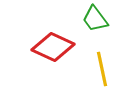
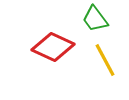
yellow line: moved 3 px right, 9 px up; rotated 16 degrees counterclockwise
